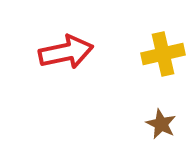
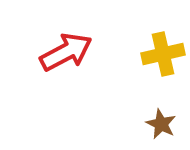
red arrow: rotated 16 degrees counterclockwise
